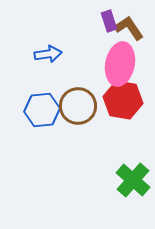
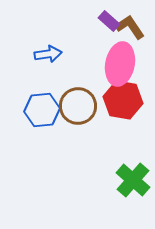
purple rectangle: rotated 30 degrees counterclockwise
brown L-shape: moved 1 px right, 1 px up
